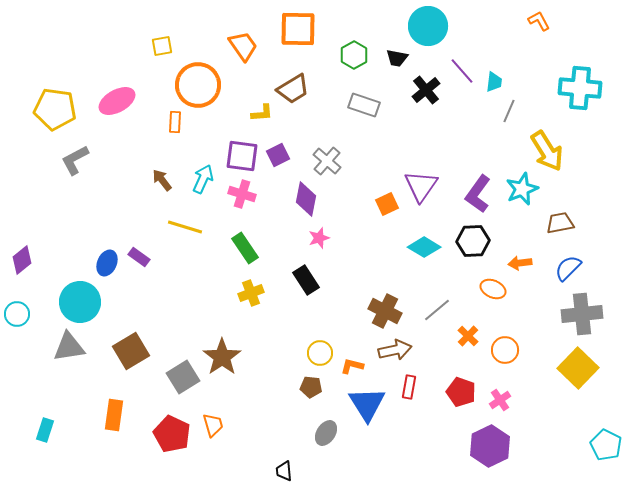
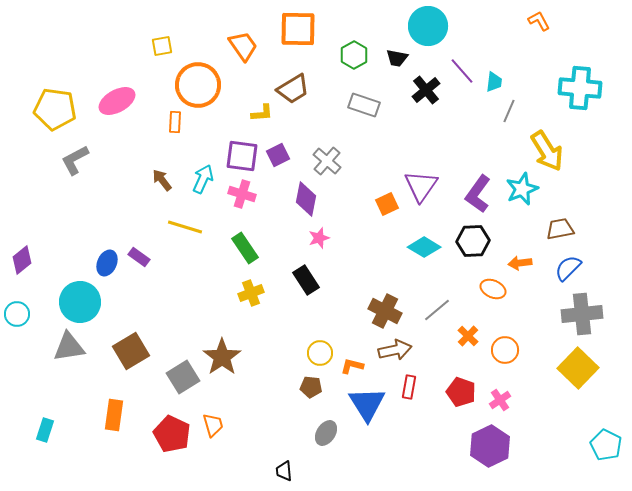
brown trapezoid at (560, 223): moved 6 px down
